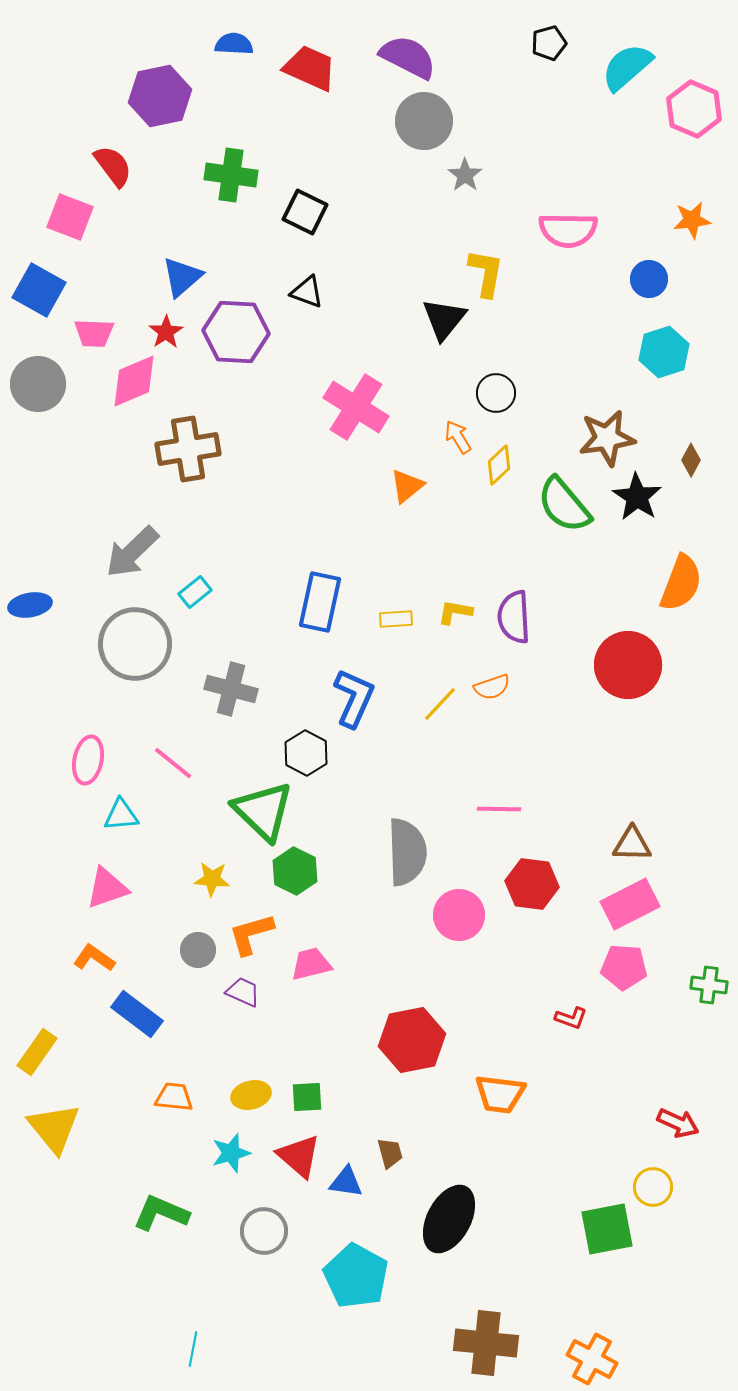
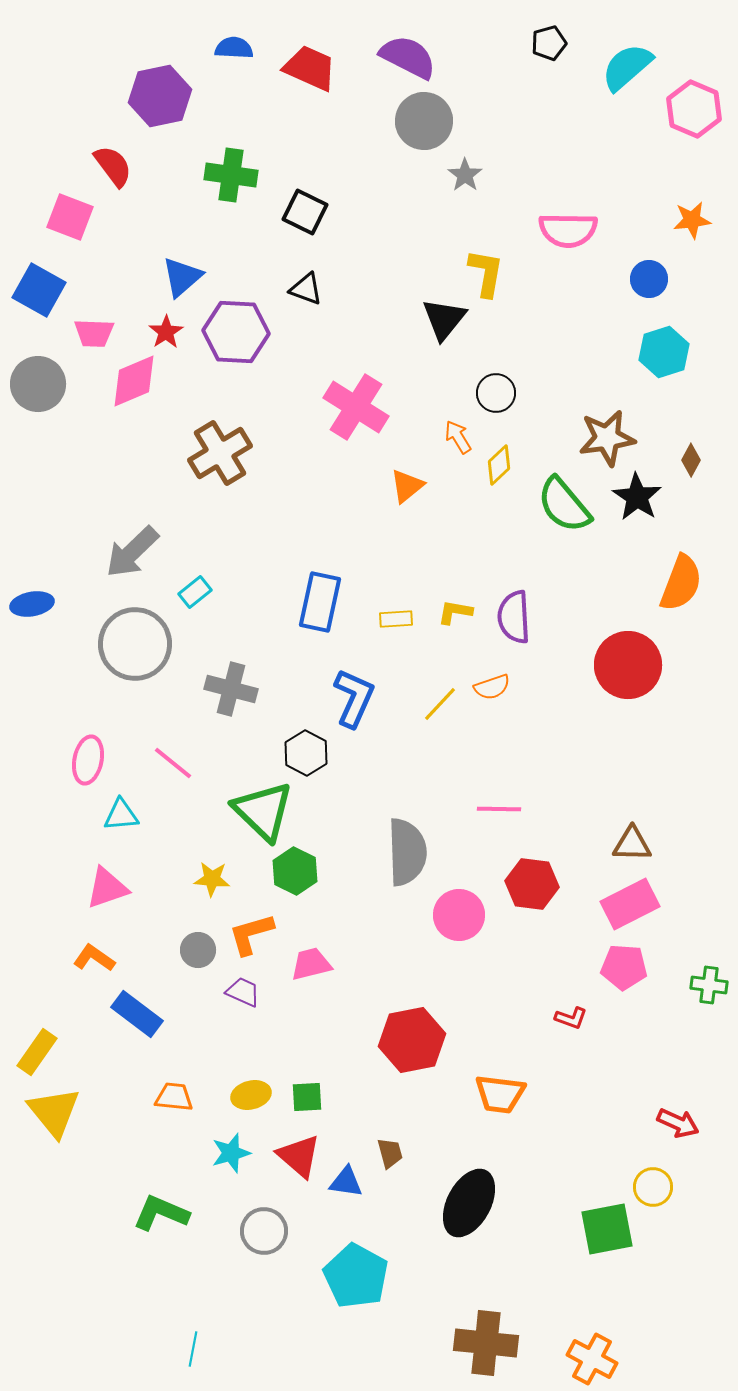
blue semicircle at (234, 44): moved 4 px down
black triangle at (307, 292): moved 1 px left, 3 px up
brown cross at (188, 449): moved 32 px right, 4 px down; rotated 22 degrees counterclockwise
blue ellipse at (30, 605): moved 2 px right, 1 px up
yellow triangle at (54, 1128): moved 16 px up
black ellipse at (449, 1219): moved 20 px right, 16 px up
